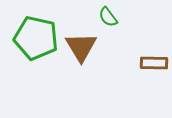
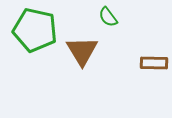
green pentagon: moved 1 px left, 8 px up
brown triangle: moved 1 px right, 4 px down
